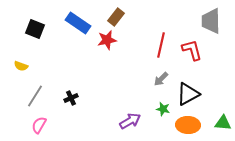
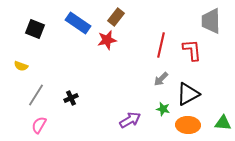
red L-shape: rotated 10 degrees clockwise
gray line: moved 1 px right, 1 px up
purple arrow: moved 1 px up
